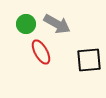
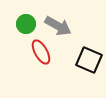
gray arrow: moved 1 px right, 2 px down
black square: rotated 28 degrees clockwise
